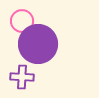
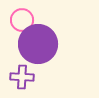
pink circle: moved 1 px up
